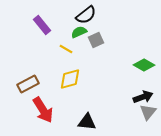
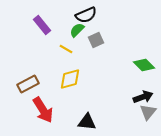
black semicircle: rotated 15 degrees clockwise
green semicircle: moved 2 px left, 2 px up; rotated 21 degrees counterclockwise
green diamond: rotated 15 degrees clockwise
